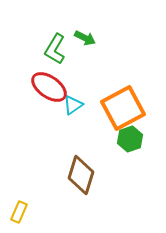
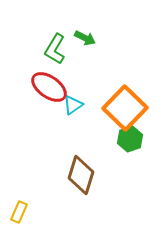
orange square: moved 2 px right; rotated 18 degrees counterclockwise
